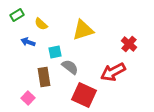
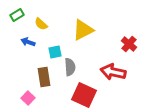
yellow triangle: rotated 10 degrees counterclockwise
gray semicircle: rotated 48 degrees clockwise
red arrow: rotated 40 degrees clockwise
